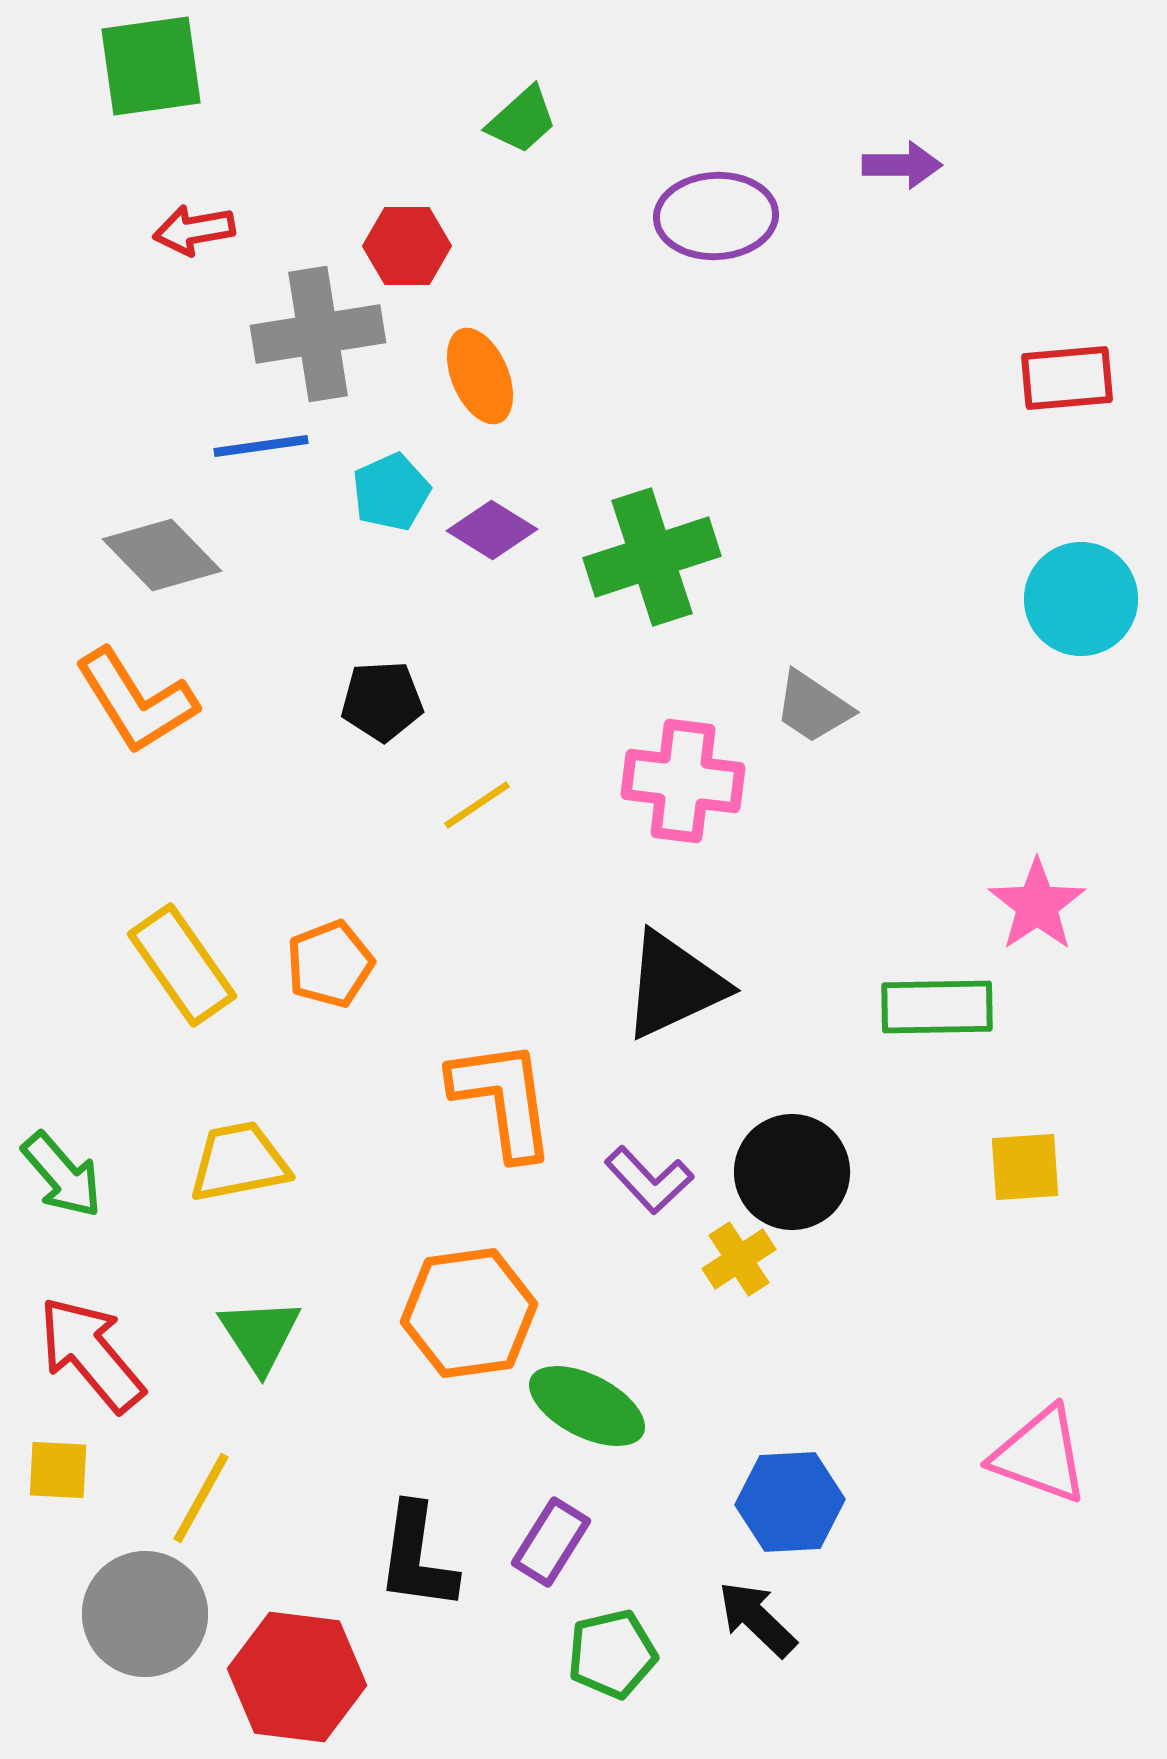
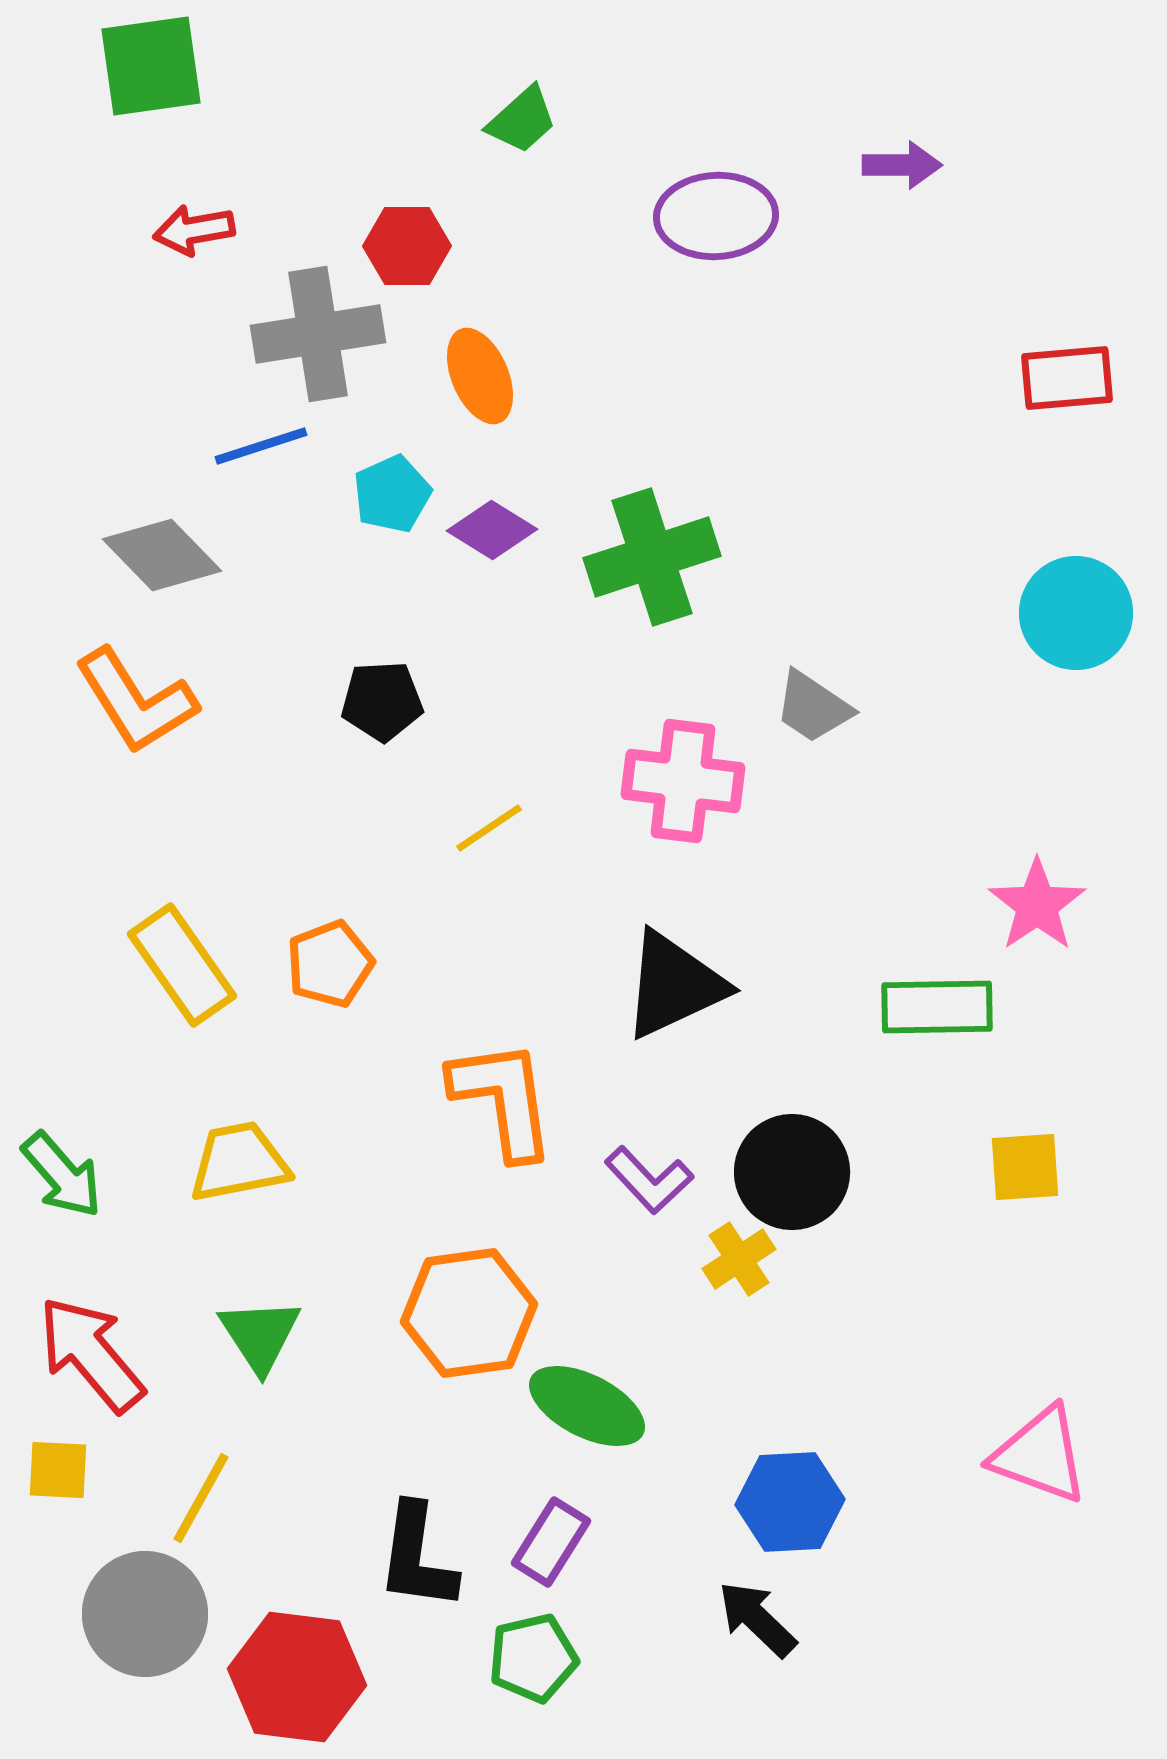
blue line at (261, 446): rotated 10 degrees counterclockwise
cyan pentagon at (391, 492): moved 1 px right, 2 px down
cyan circle at (1081, 599): moved 5 px left, 14 px down
yellow line at (477, 805): moved 12 px right, 23 px down
green pentagon at (612, 1654): moved 79 px left, 4 px down
